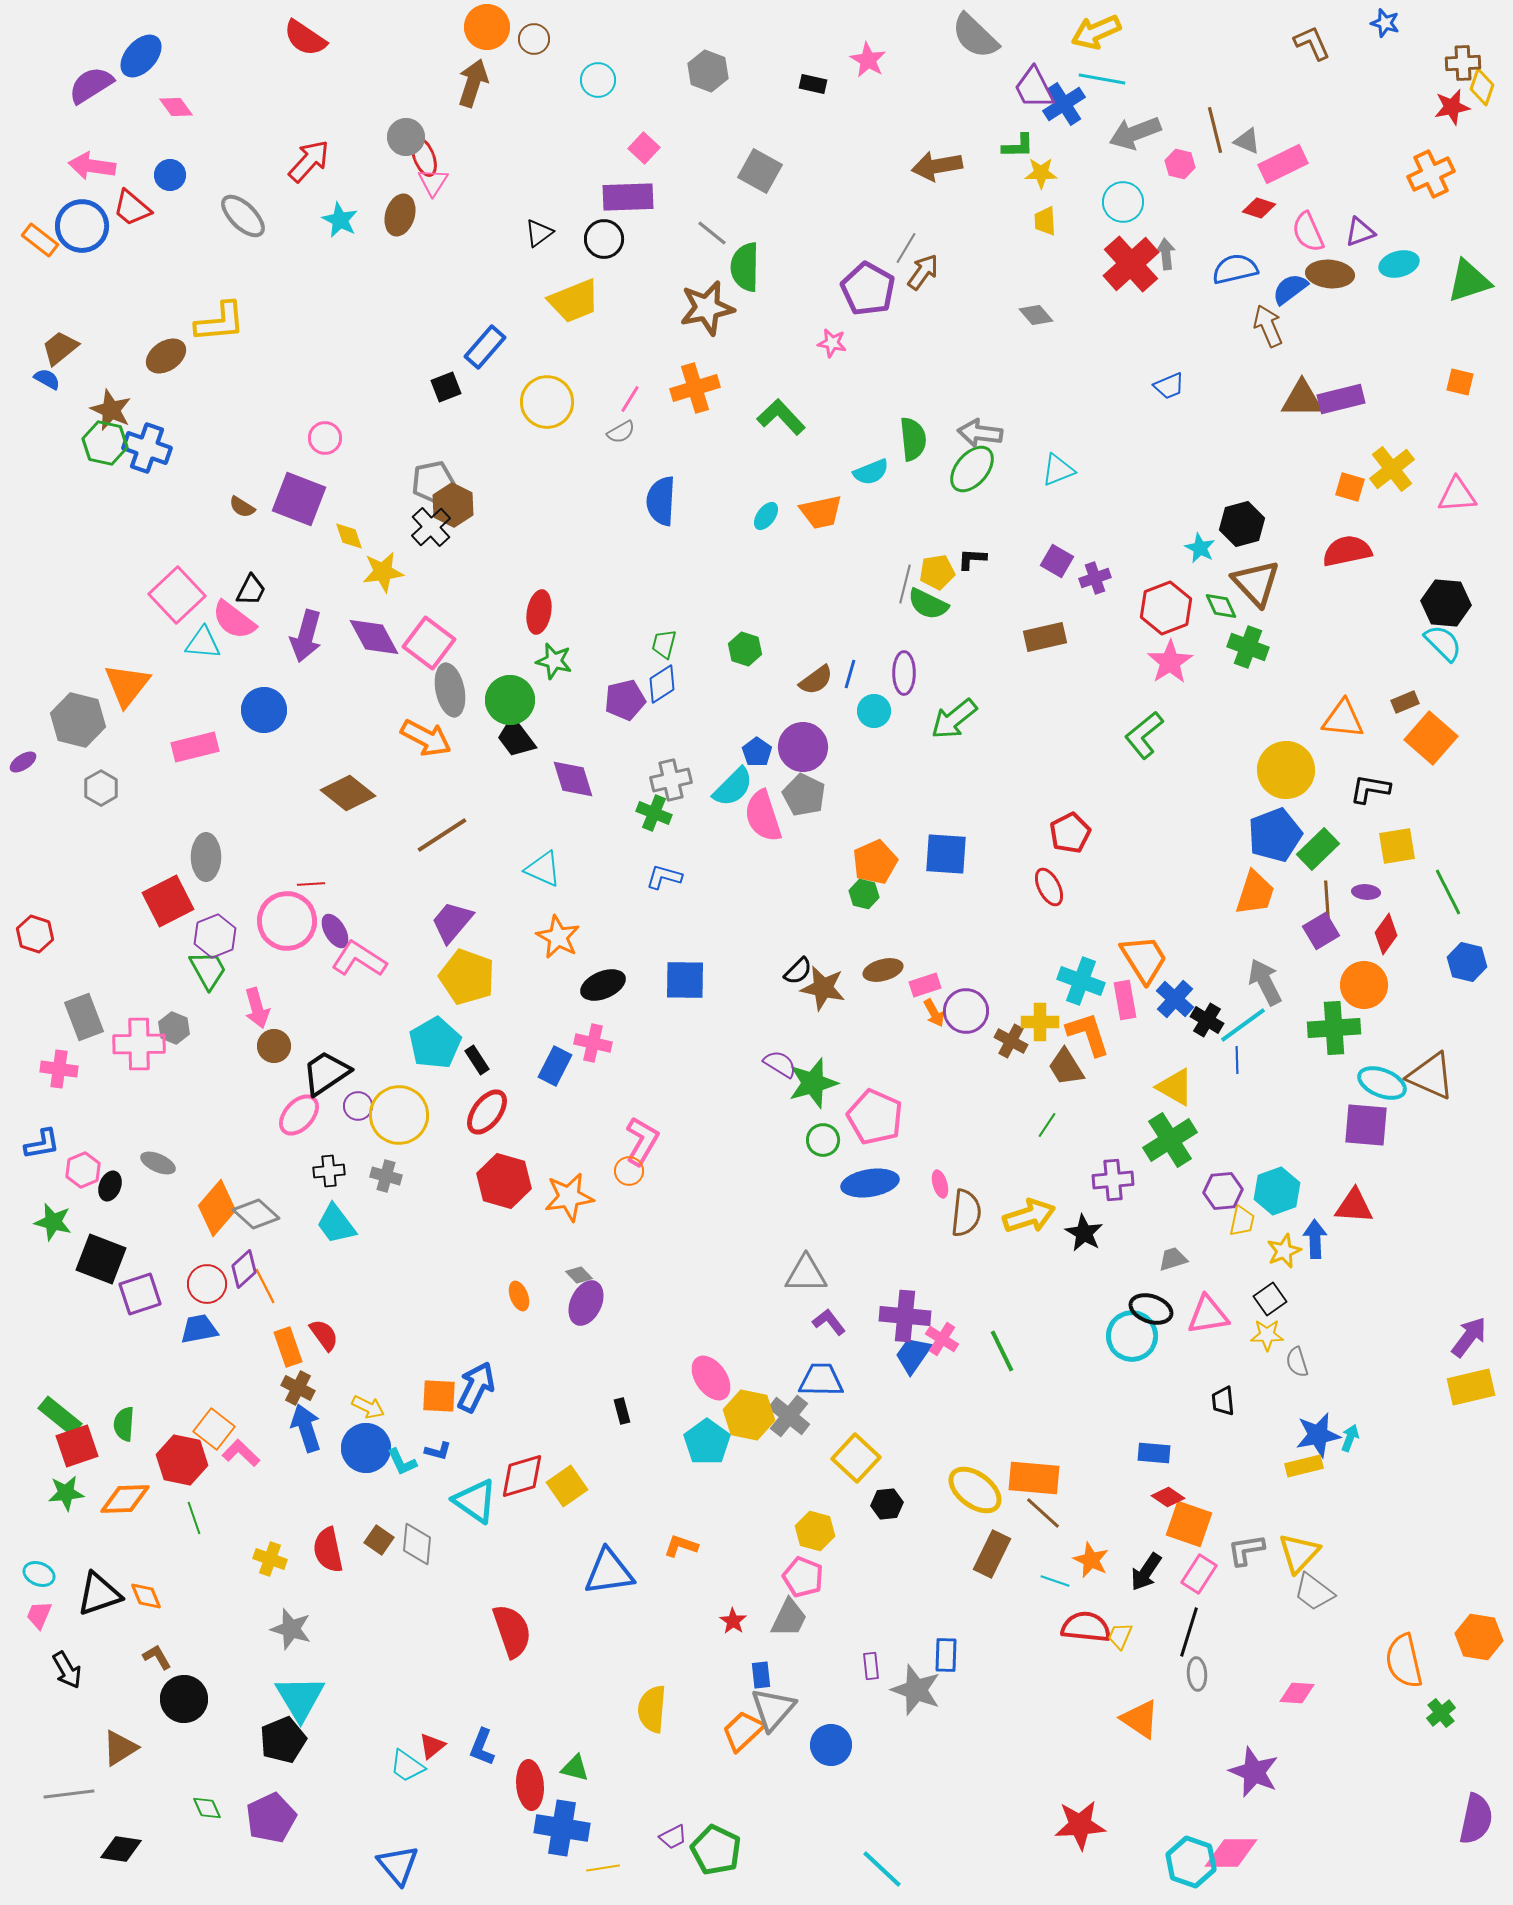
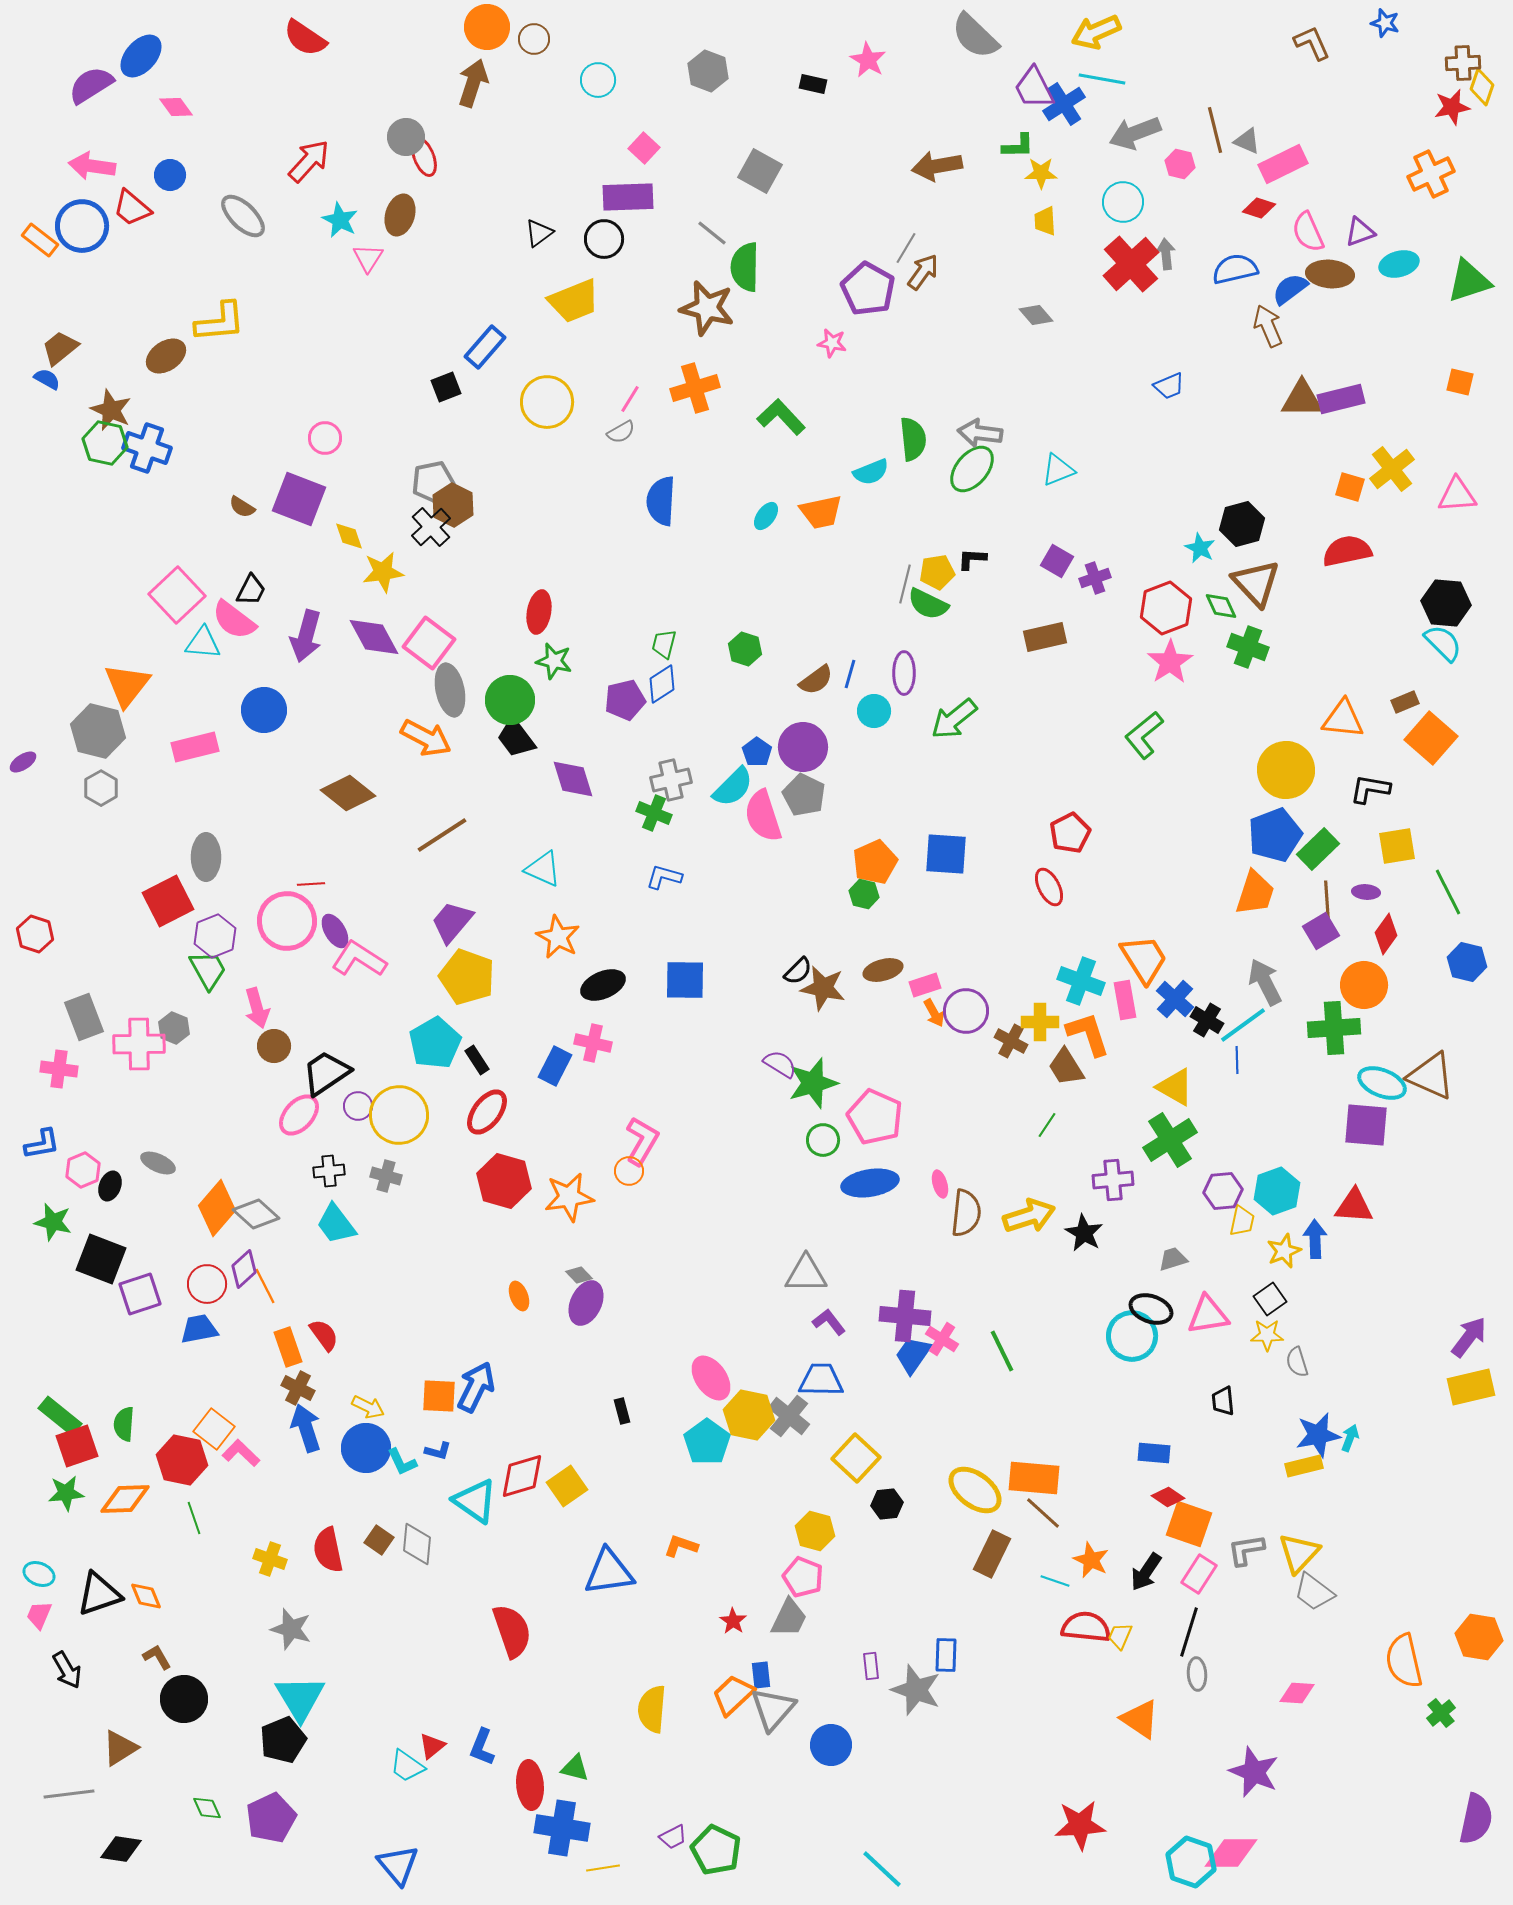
pink triangle at (433, 182): moved 65 px left, 76 px down
brown star at (707, 308): rotated 26 degrees clockwise
gray hexagon at (78, 720): moved 20 px right, 11 px down
orange trapezoid at (743, 1731): moved 10 px left, 36 px up
